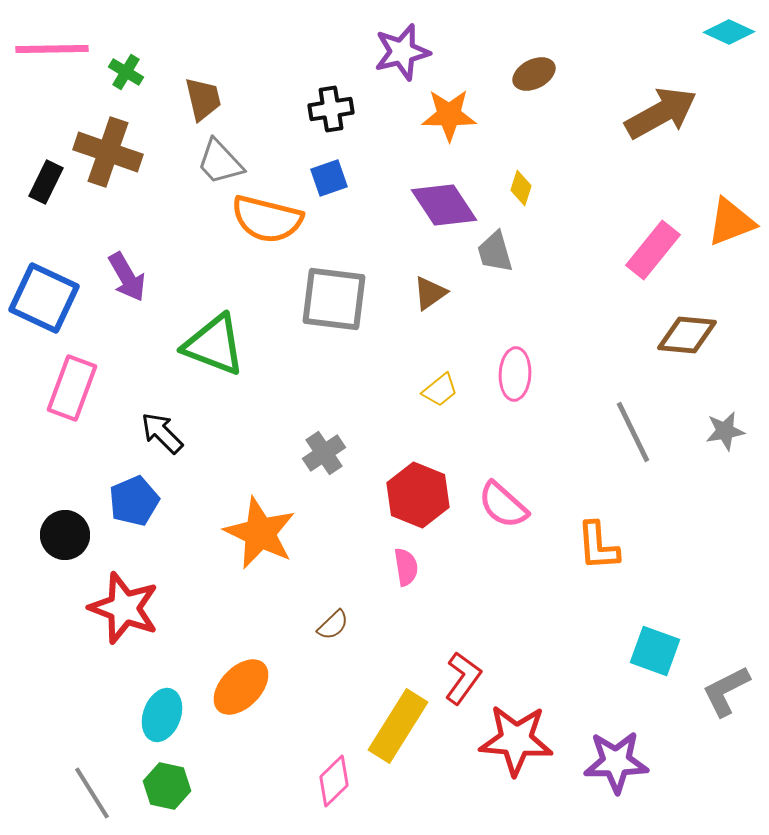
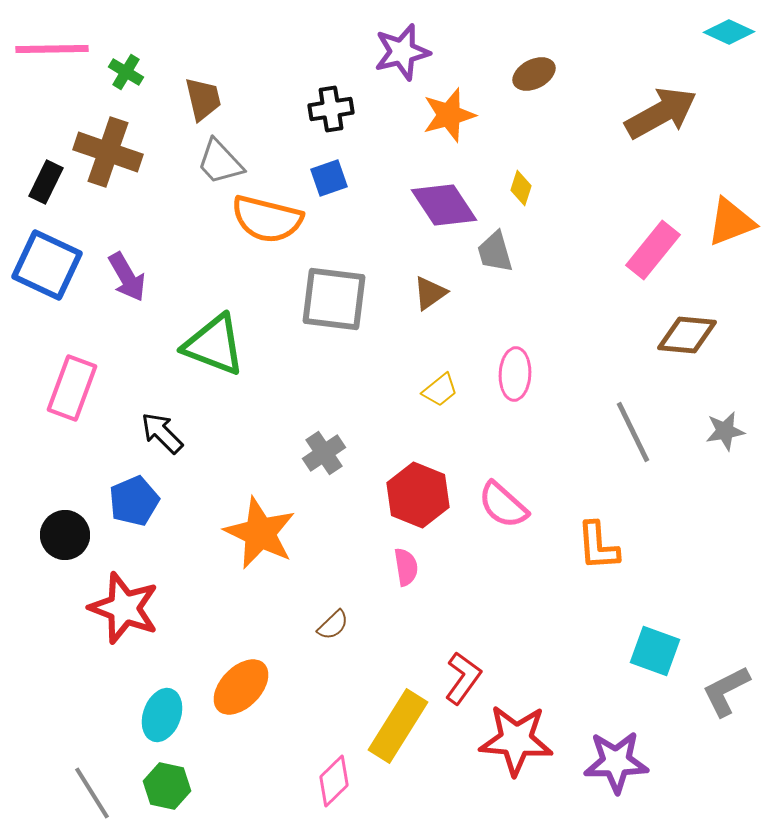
orange star at (449, 115): rotated 16 degrees counterclockwise
blue square at (44, 298): moved 3 px right, 33 px up
